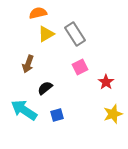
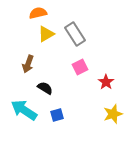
black semicircle: rotated 70 degrees clockwise
